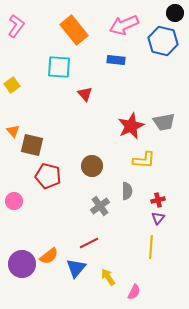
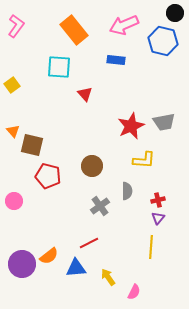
blue triangle: rotated 45 degrees clockwise
